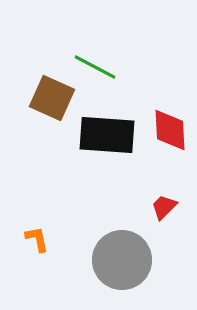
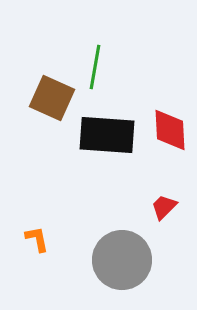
green line: rotated 72 degrees clockwise
